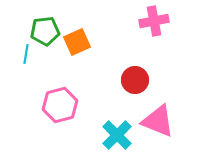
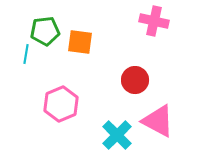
pink cross: rotated 24 degrees clockwise
orange square: moved 3 px right; rotated 32 degrees clockwise
pink hexagon: moved 1 px right, 1 px up; rotated 8 degrees counterclockwise
pink triangle: rotated 6 degrees clockwise
